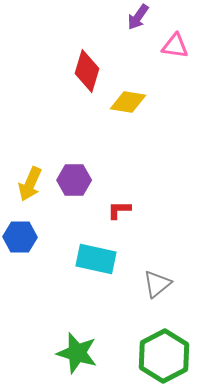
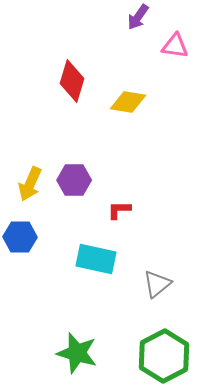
red diamond: moved 15 px left, 10 px down
